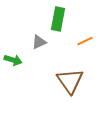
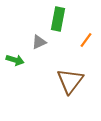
orange line: moved 1 px right, 1 px up; rotated 28 degrees counterclockwise
green arrow: moved 2 px right
brown triangle: rotated 12 degrees clockwise
